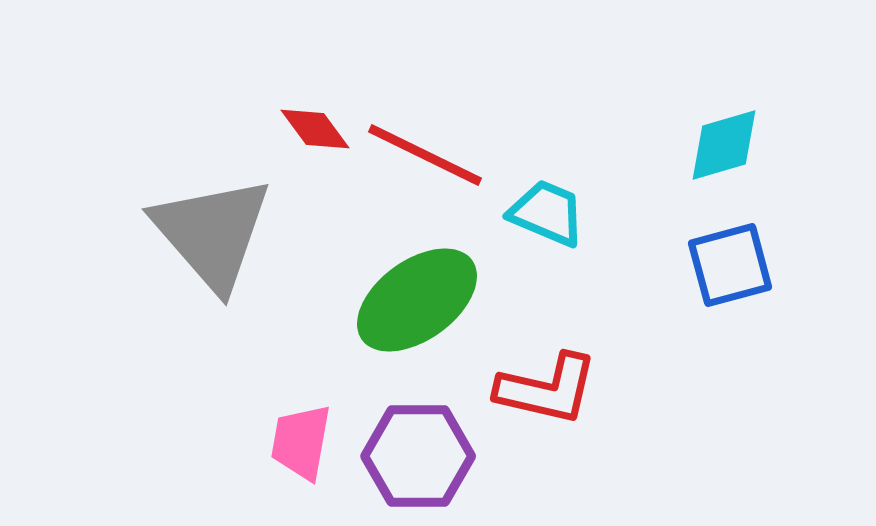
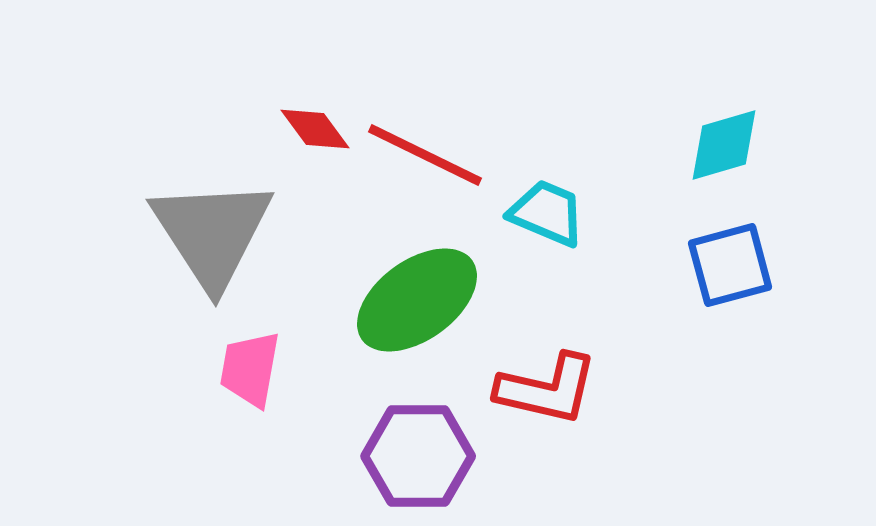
gray triangle: rotated 8 degrees clockwise
pink trapezoid: moved 51 px left, 73 px up
